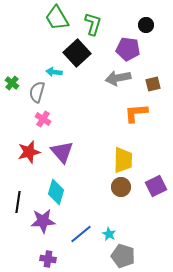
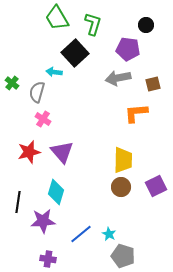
black square: moved 2 px left
